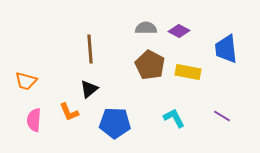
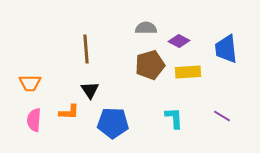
purple diamond: moved 10 px down
brown line: moved 4 px left
brown pentagon: rotated 28 degrees clockwise
yellow rectangle: rotated 15 degrees counterclockwise
orange trapezoid: moved 4 px right, 2 px down; rotated 15 degrees counterclockwise
black triangle: moved 1 px right, 1 px down; rotated 24 degrees counterclockwise
orange L-shape: rotated 65 degrees counterclockwise
cyan L-shape: rotated 25 degrees clockwise
blue pentagon: moved 2 px left
